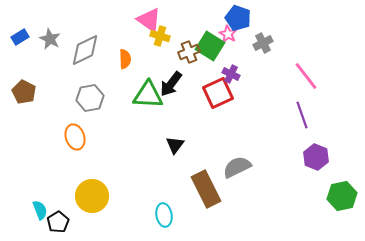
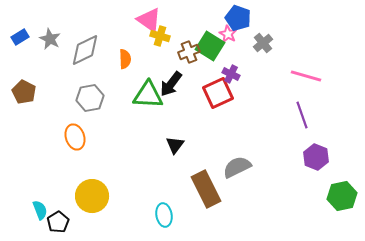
gray cross: rotated 12 degrees counterclockwise
pink line: rotated 36 degrees counterclockwise
